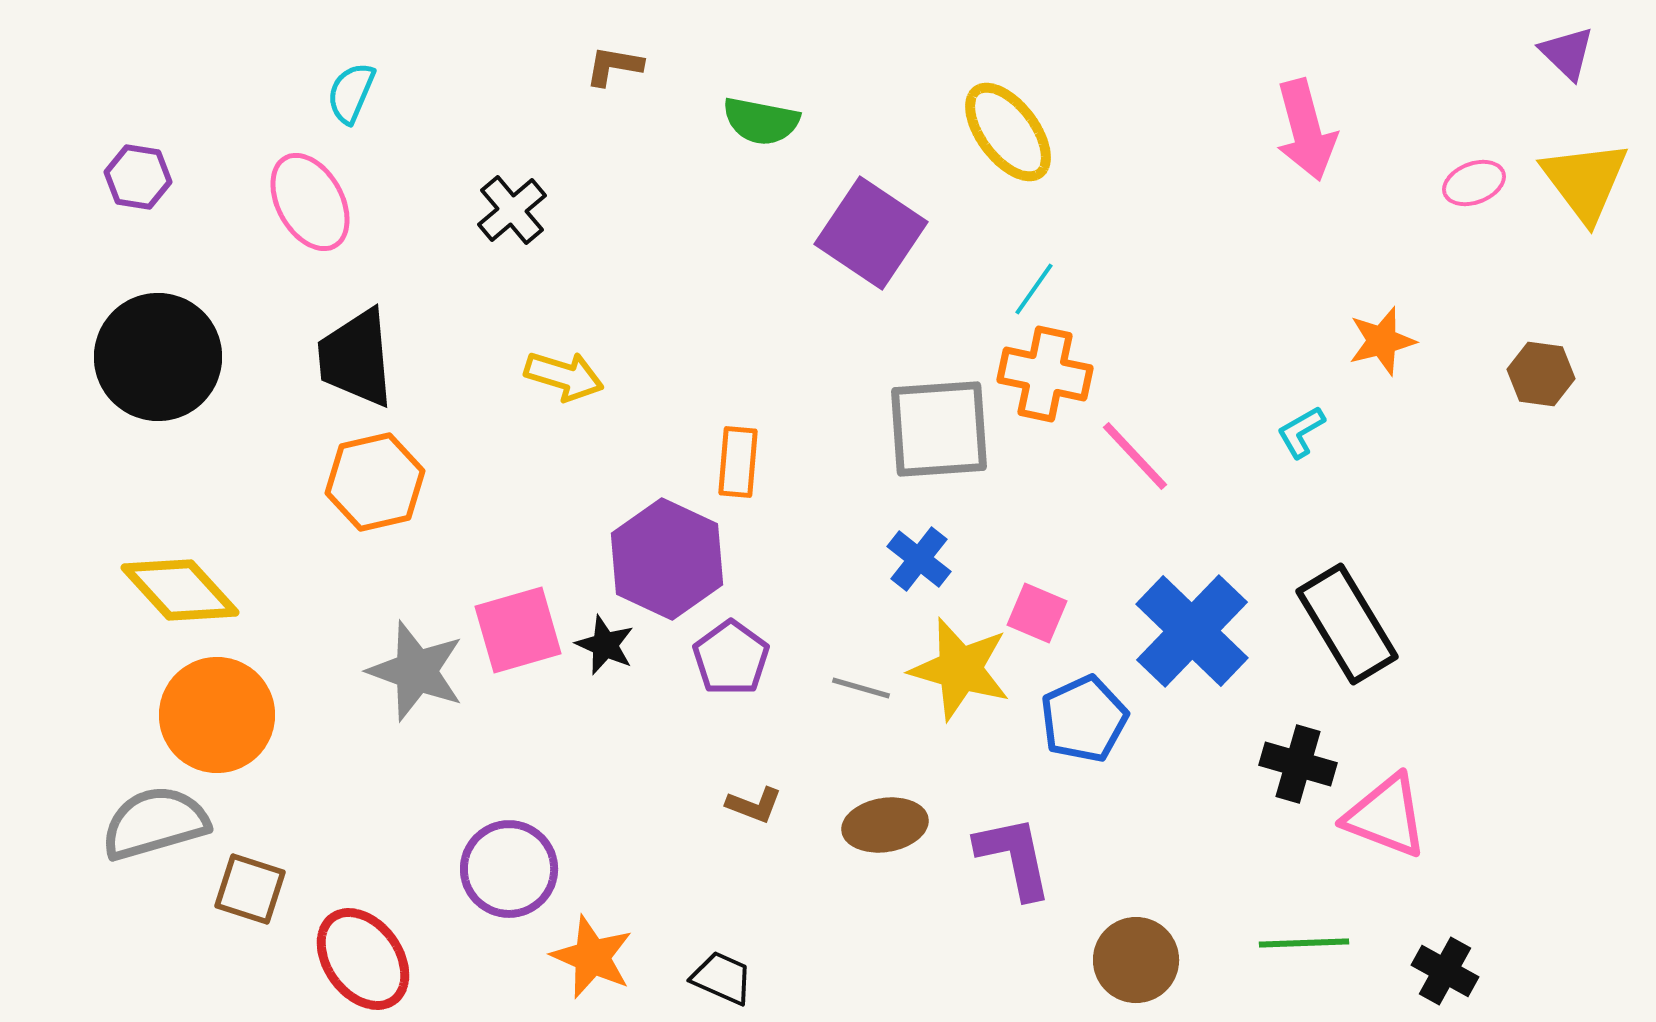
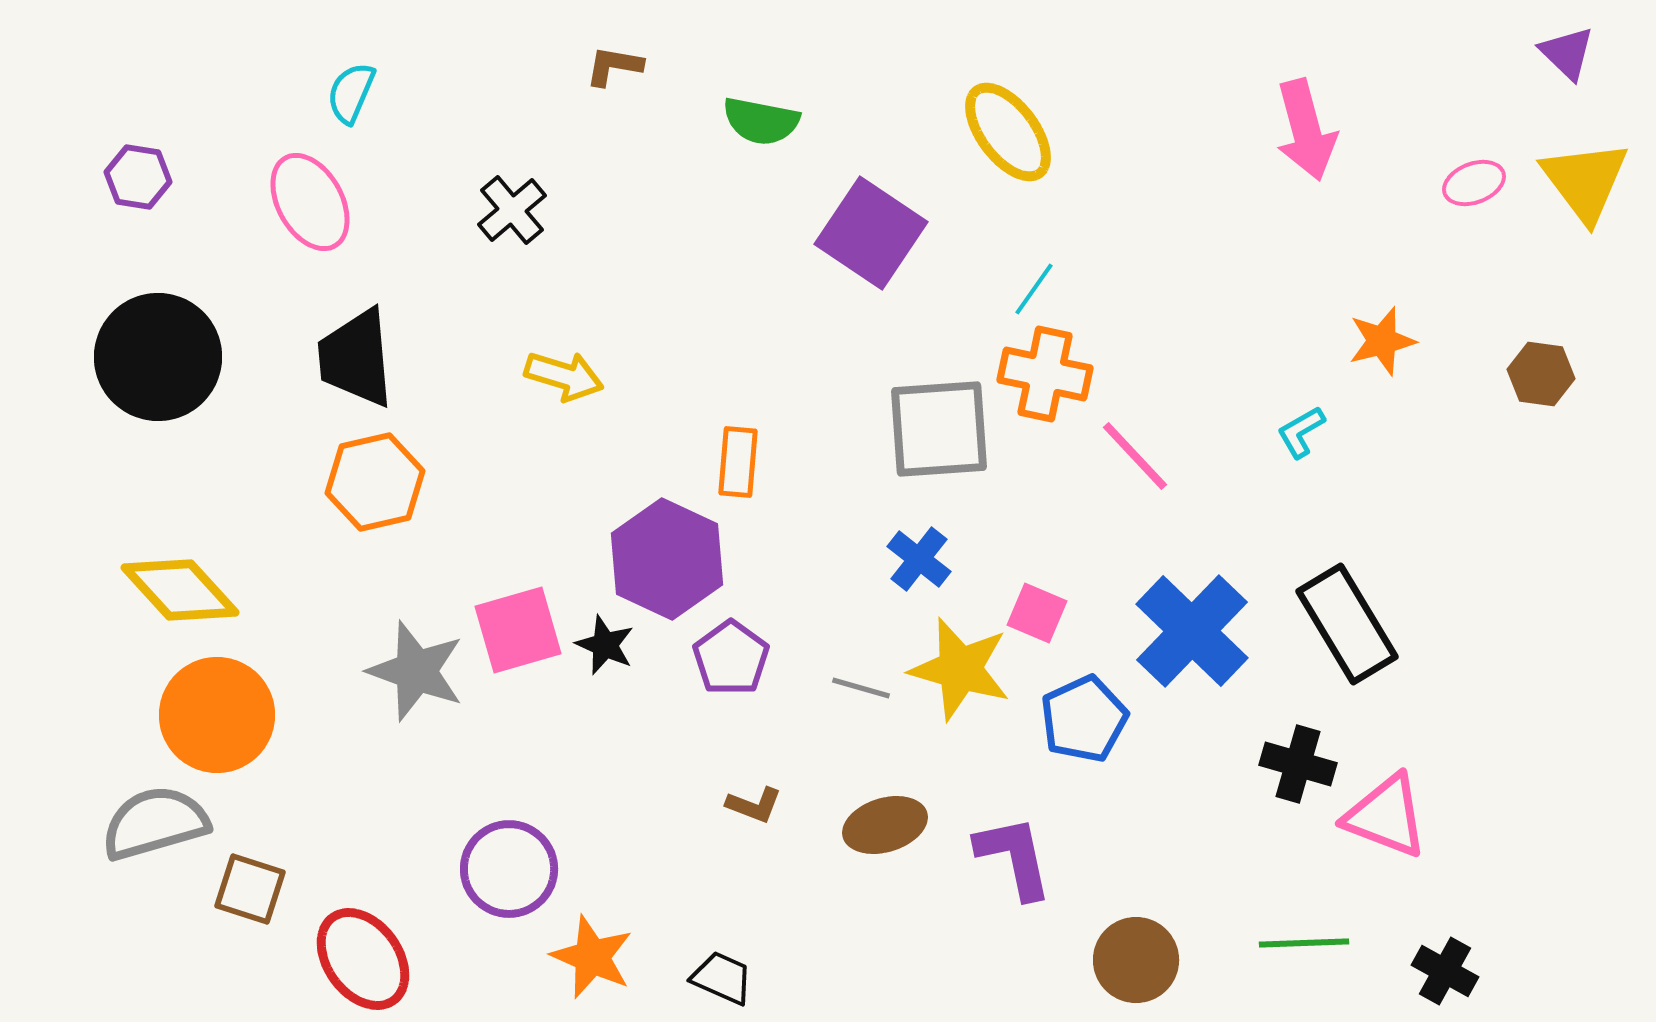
brown ellipse at (885, 825): rotated 8 degrees counterclockwise
